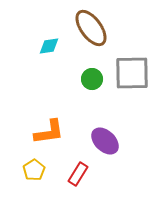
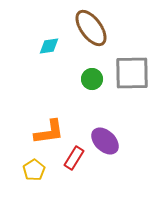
red rectangle: moved 4 px left, 16 px up
